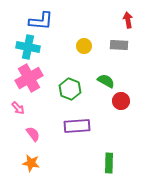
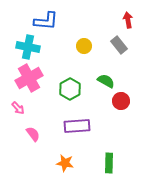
blue L-shape: moved 5 px right
gray rectangle: rotated 48 degrees clockwise
green hexagon: rotated 10 degrees clockwise
orange star: moved 34 px right
